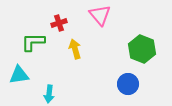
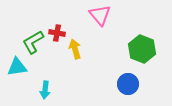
red cross: moved 2 px left, 10 px down; rotated 28 degrees clockwise
green L-shape: rotated 30 degrees counterclockwise
cyan triangle: moved 2 px left, 8 px up
cyan arrow: moved 4 px left, 4 px up
